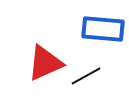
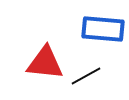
red triangle: rotated 30 degrees clockwise
